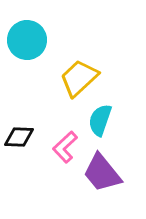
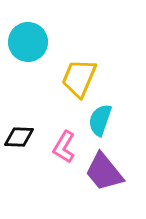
cyan circle: moved 1 px right, 2 px down
yellow trapezoid: rotated 24 degrees counterclockwise
pink L-shape: moved 1 px left; rotated 16 degrees counterclockwise
purple trapezoid: moved 2 px right, 1 px up
